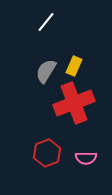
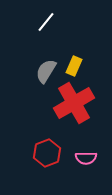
red cross: rotated 9 degrees counterclockwise
